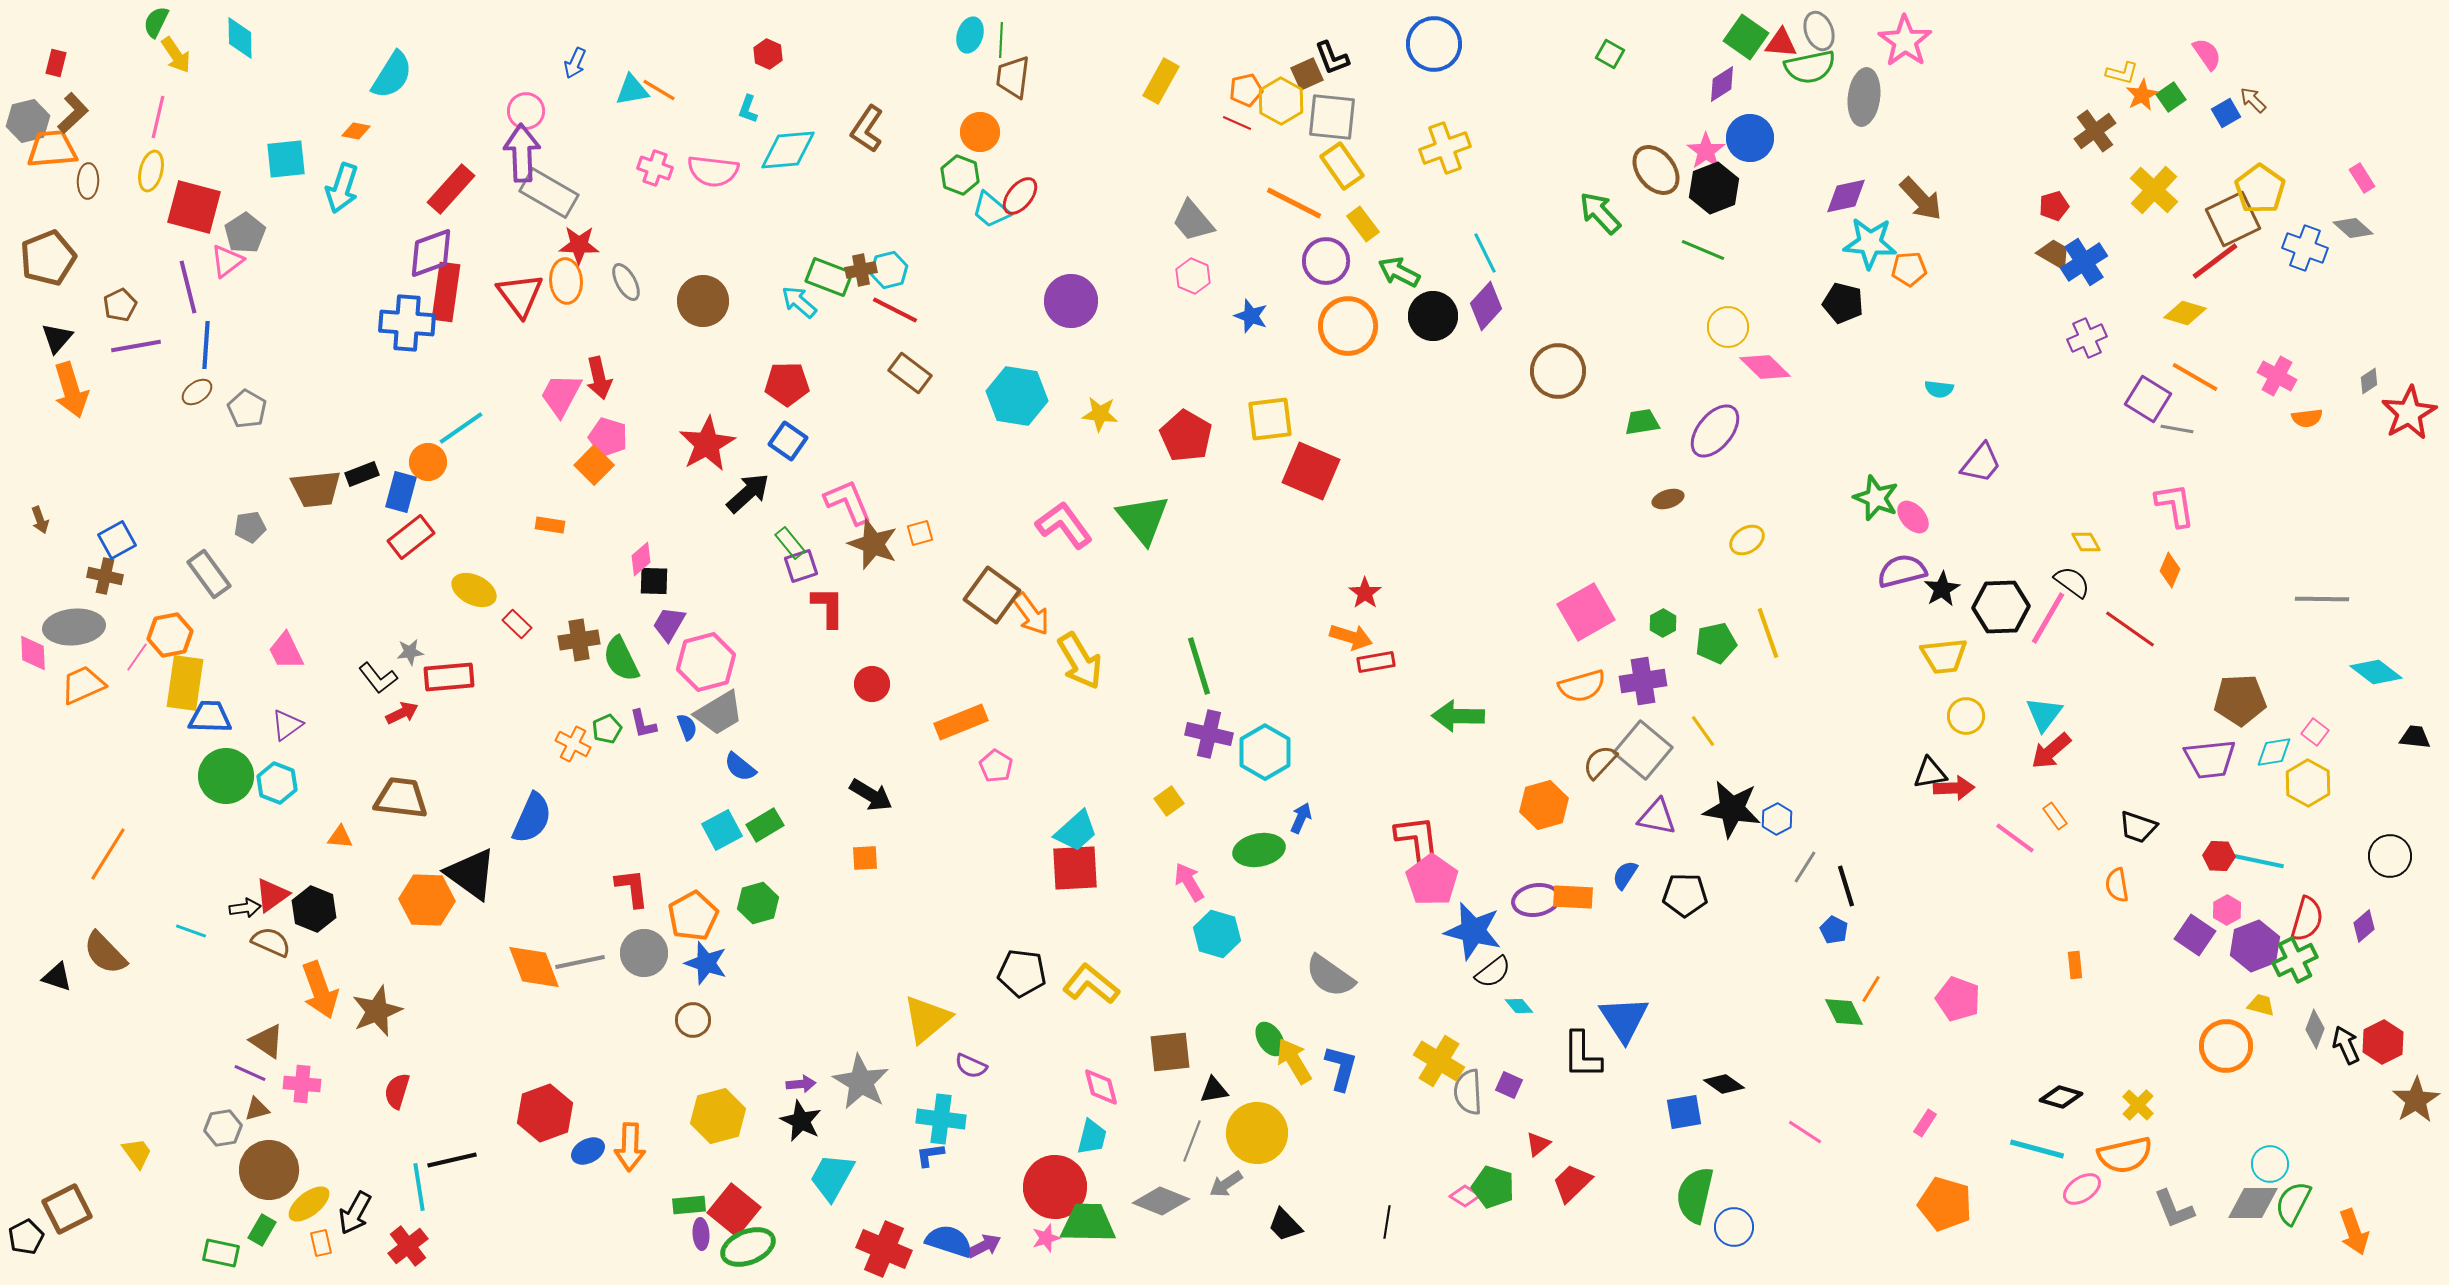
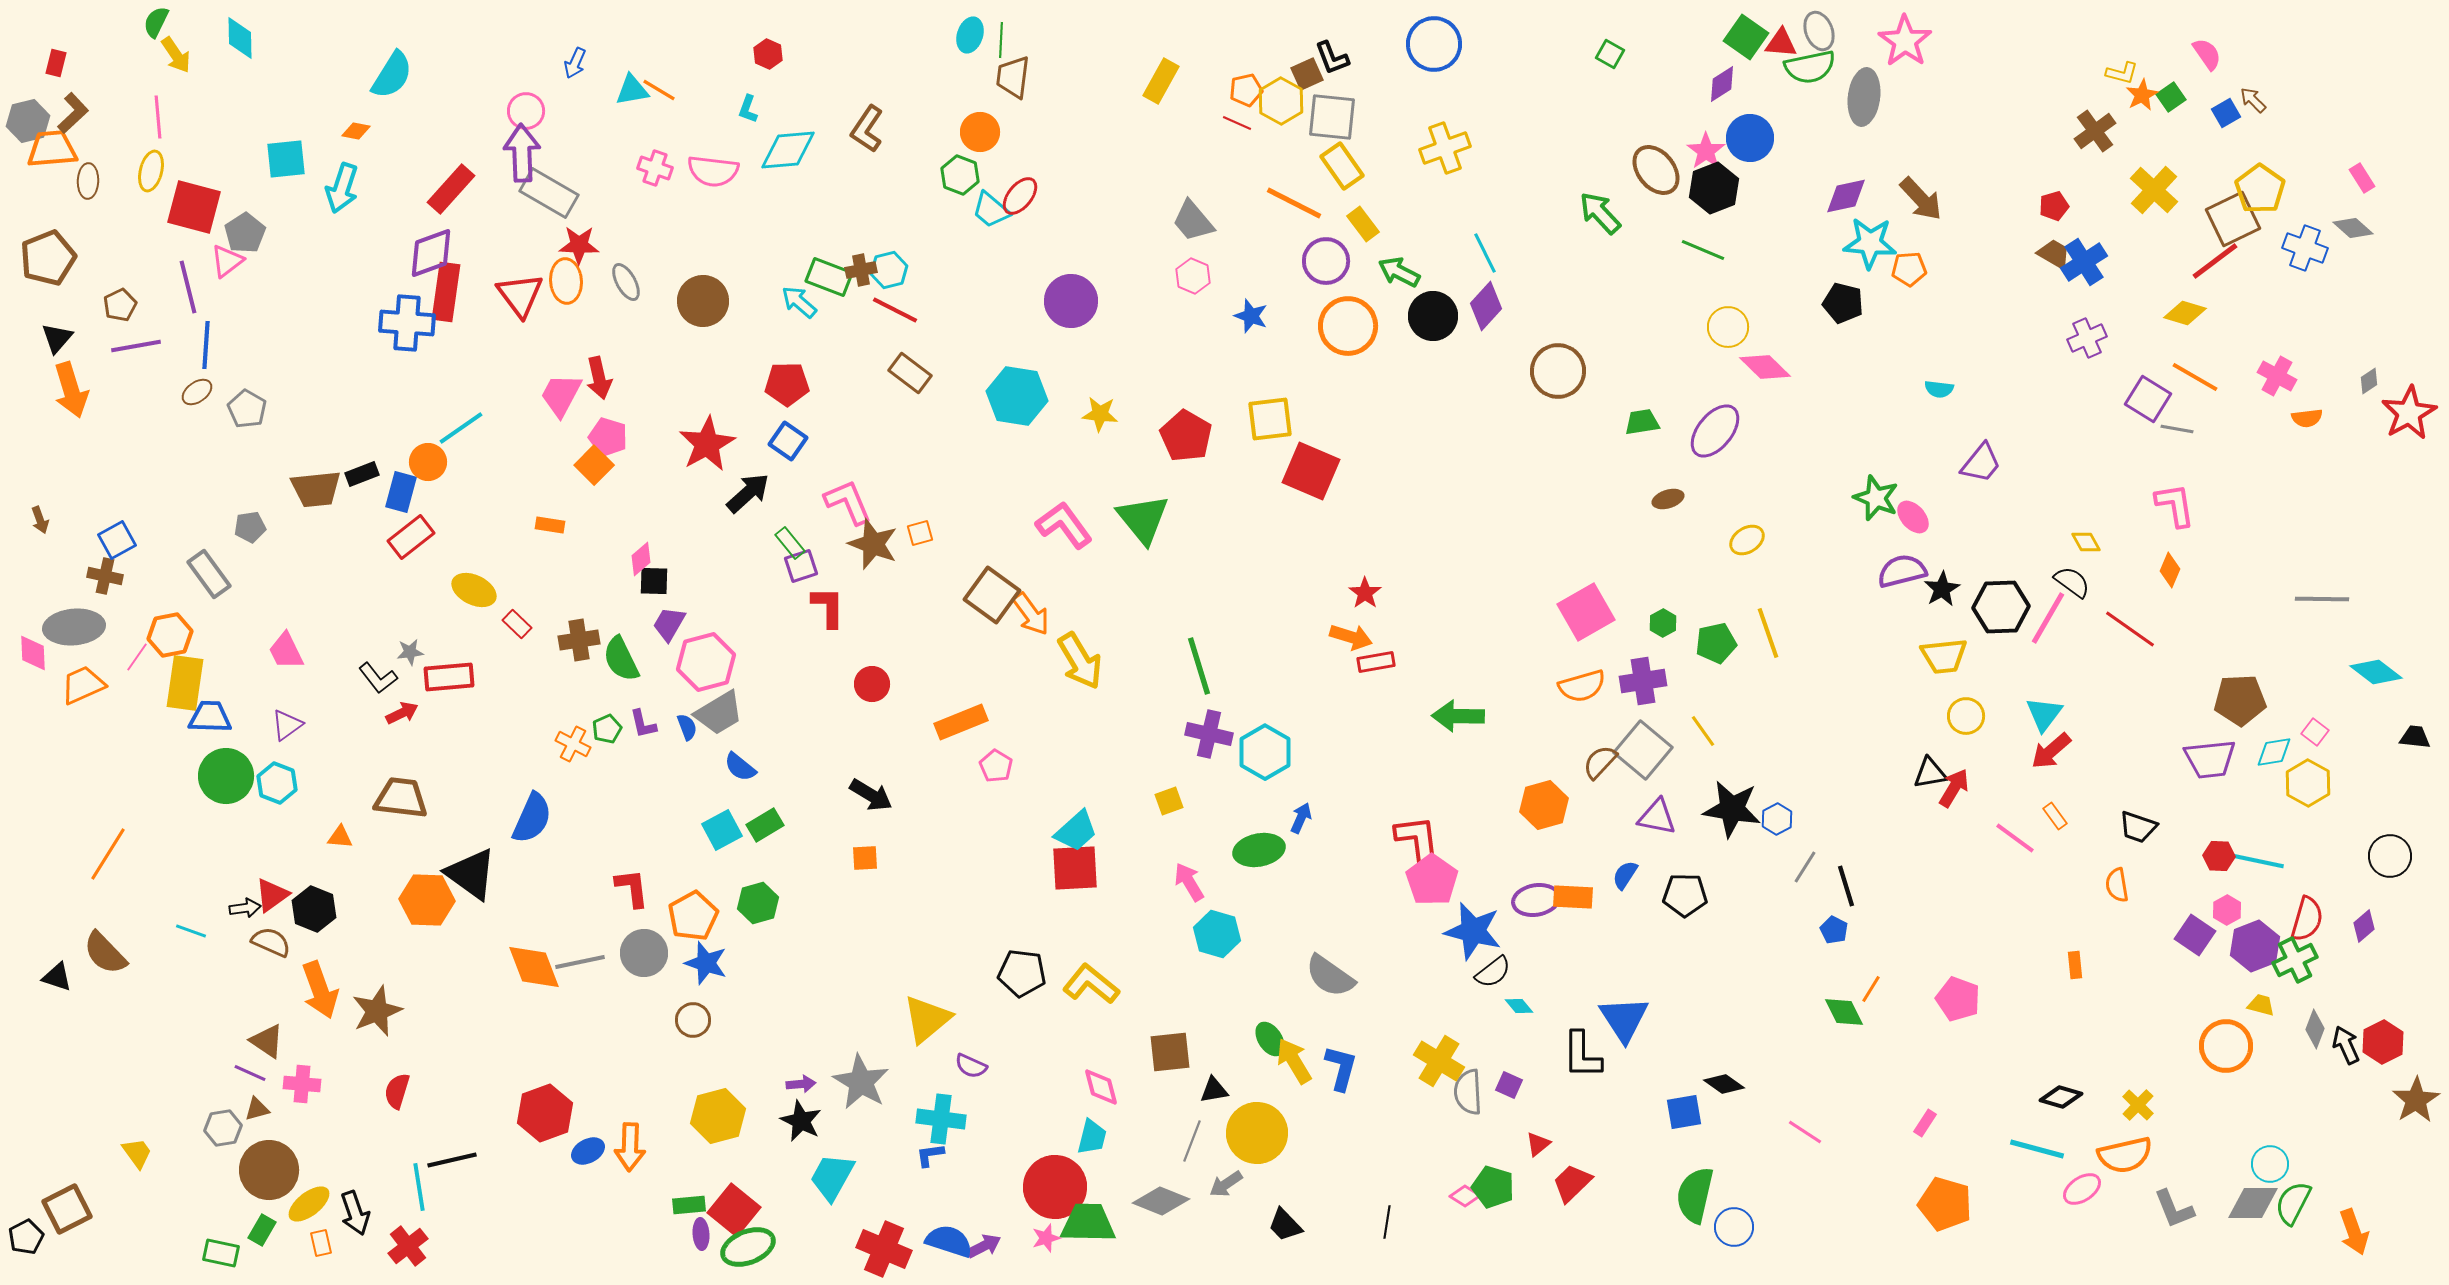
pink line at (158, 117): rotated 18 degrees counterclockwise
red arrow at (1954, 788): rotated 57 degrees counterclockwise
yellow square at (1169, 801): rotated 16 degrees clockwise
black arrow at (355, 1213): rotated 48 degrees counterclockwise
